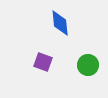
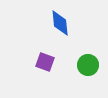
purple square: moved 2 px right
